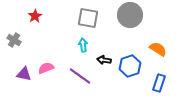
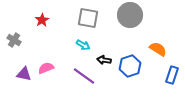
red star: moved 7 px right, 4 px down
cyan arrow: rotated 128 degrees clockwise
purple line: moved 4 px right
blue rectangle: moved 13 px right, 8 px up
